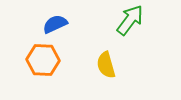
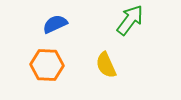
orange hexagon: moved 4 px right, 5 px down
yellow semicircle: rotated 8 degrees counterclockwise
